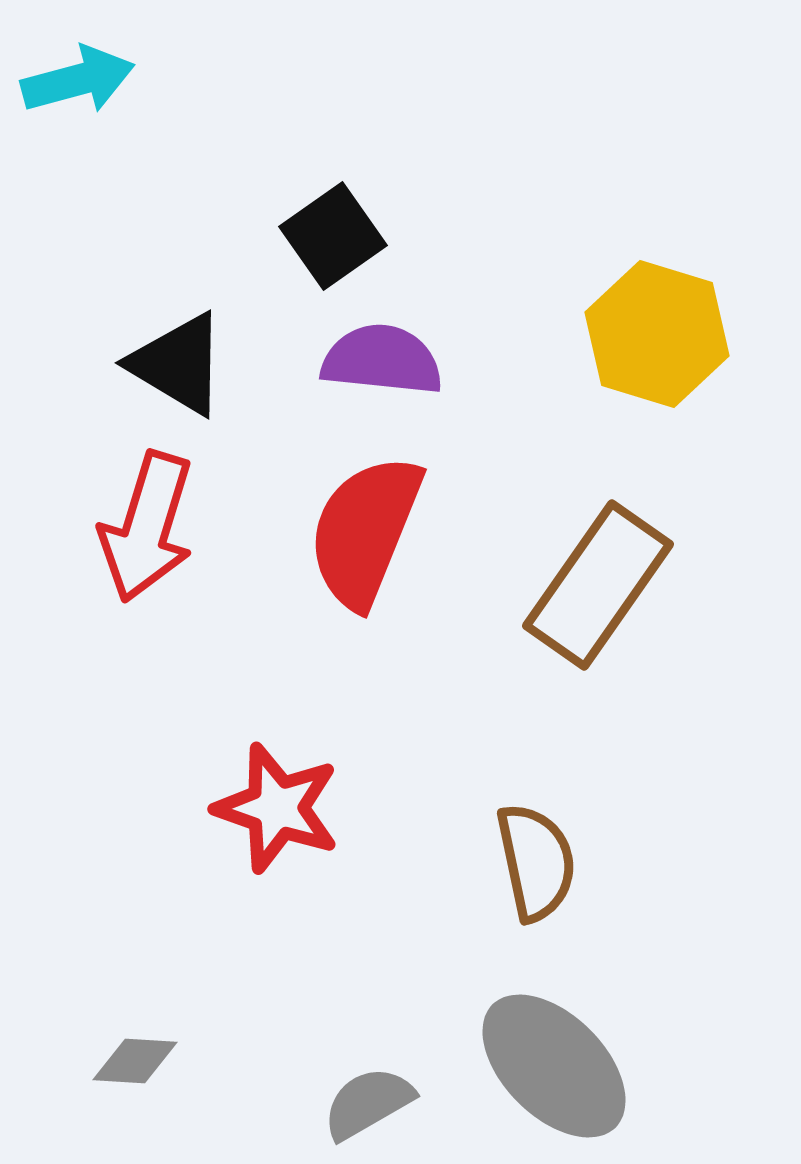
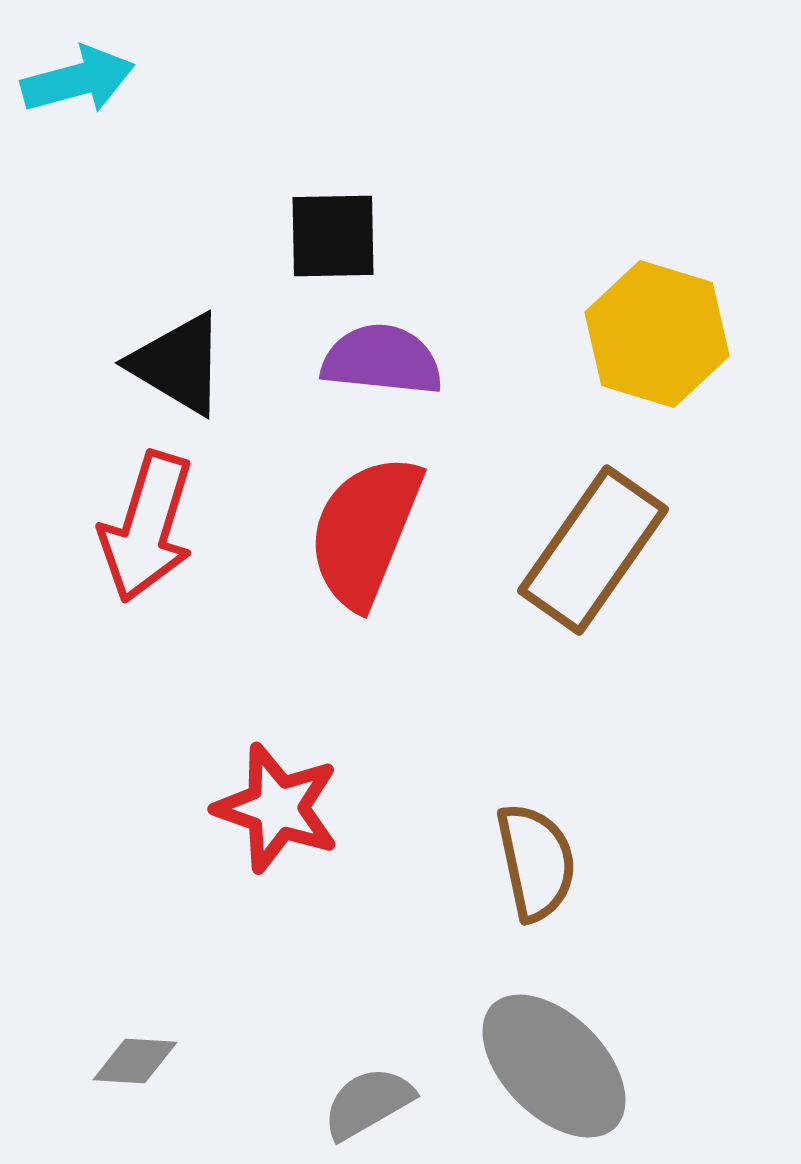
black square: rotated 34 degrees clockwise
brown rectangle: moved 5 px left, 35 px up
